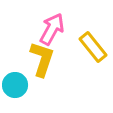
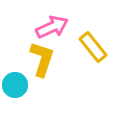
pink arrow: moved 2 px up; rotated 36 degrees clockwise
